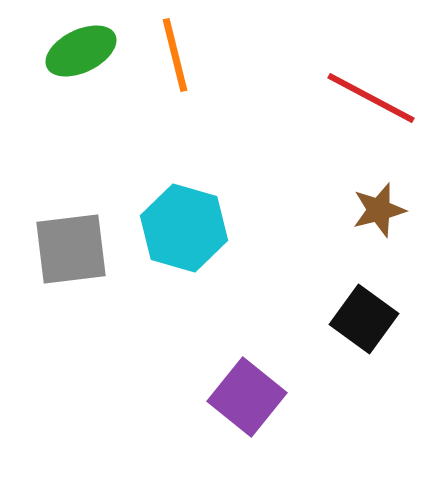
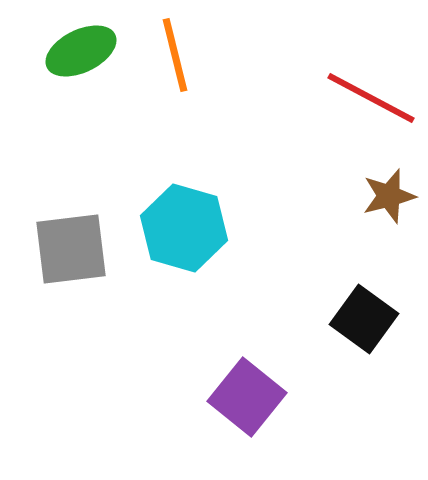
brown star: moved 10 px right, 14 px up
